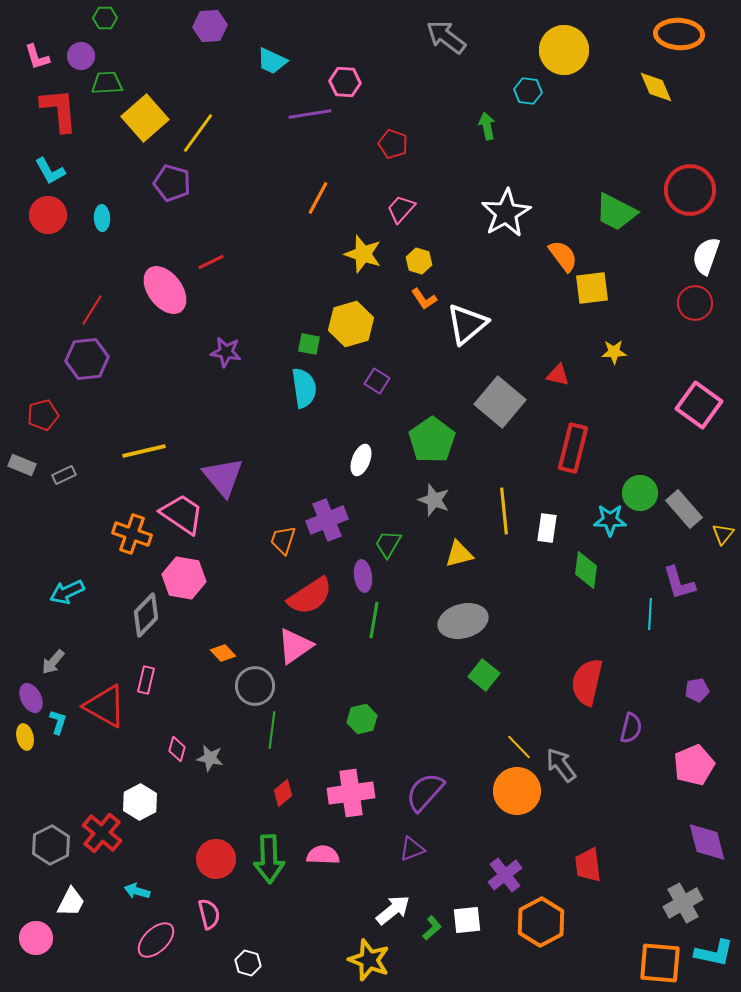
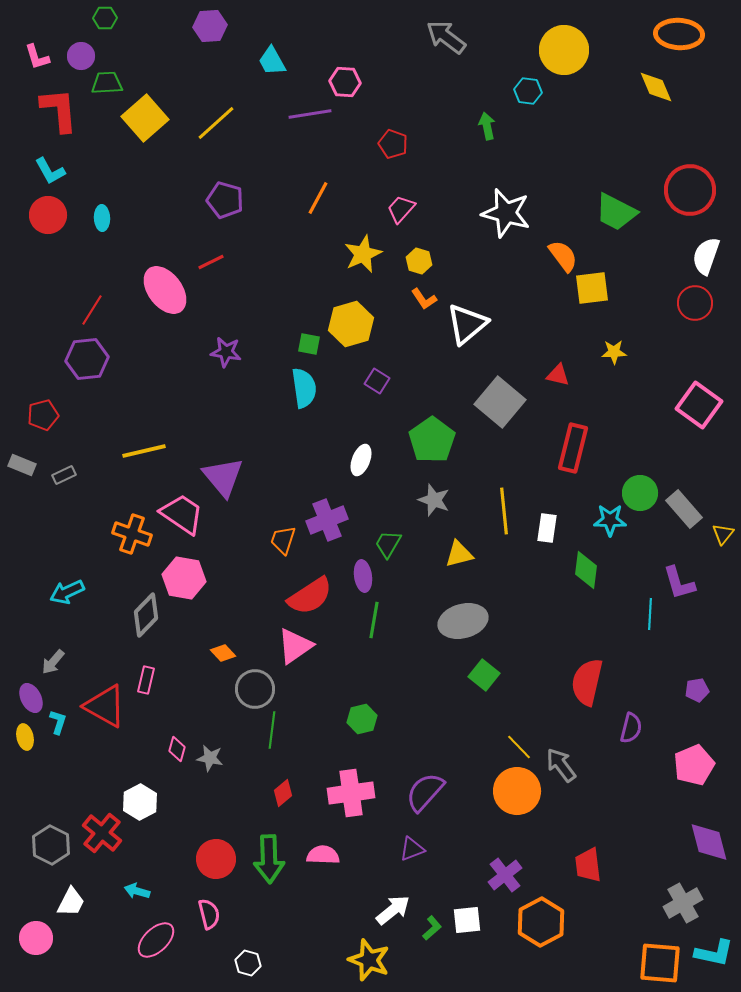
cyan trapezoid at (272, 61): rotated 36 degrees clockwise
yellow line at (198, 133): moved 18 px right, 10 px up; rotated 12 degrees clockwise
purple pentagon at (172, 183): moved 53 px right, 17 px down
white star at (506, 213): rotated 27 degrees counterclockwise
yellow star at (363, 254): rotated 30 degrees clockwise
gray circle at (255, 686): moved 3 px down
purple diamond at (707, 842): moved 2 px right
gray hexagon at (51, 845): rotated 6 degrees counterclockwise
